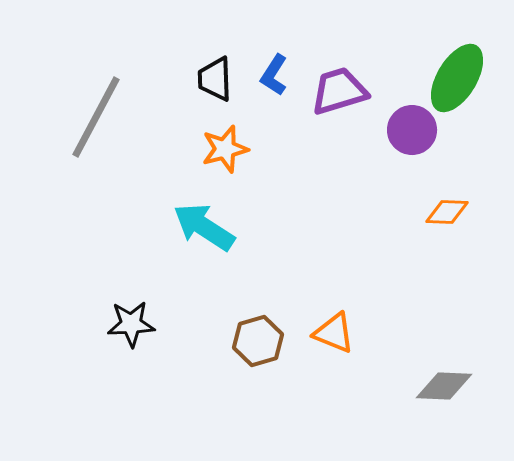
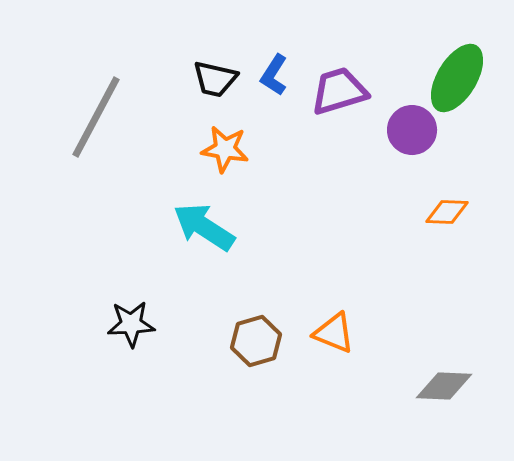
black trapezoid: rotated 75 degrees counterclockwise
orange star: rotated 24 degrees clockwise
brown hexagon: moved 2 px left
